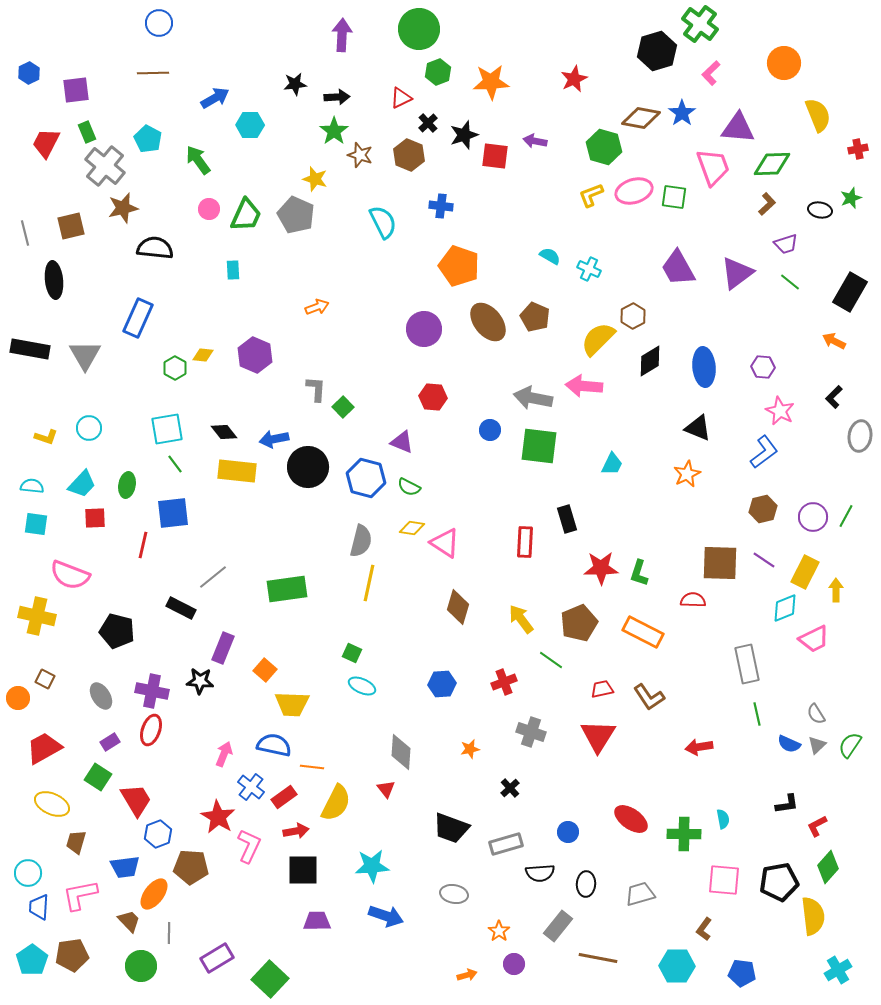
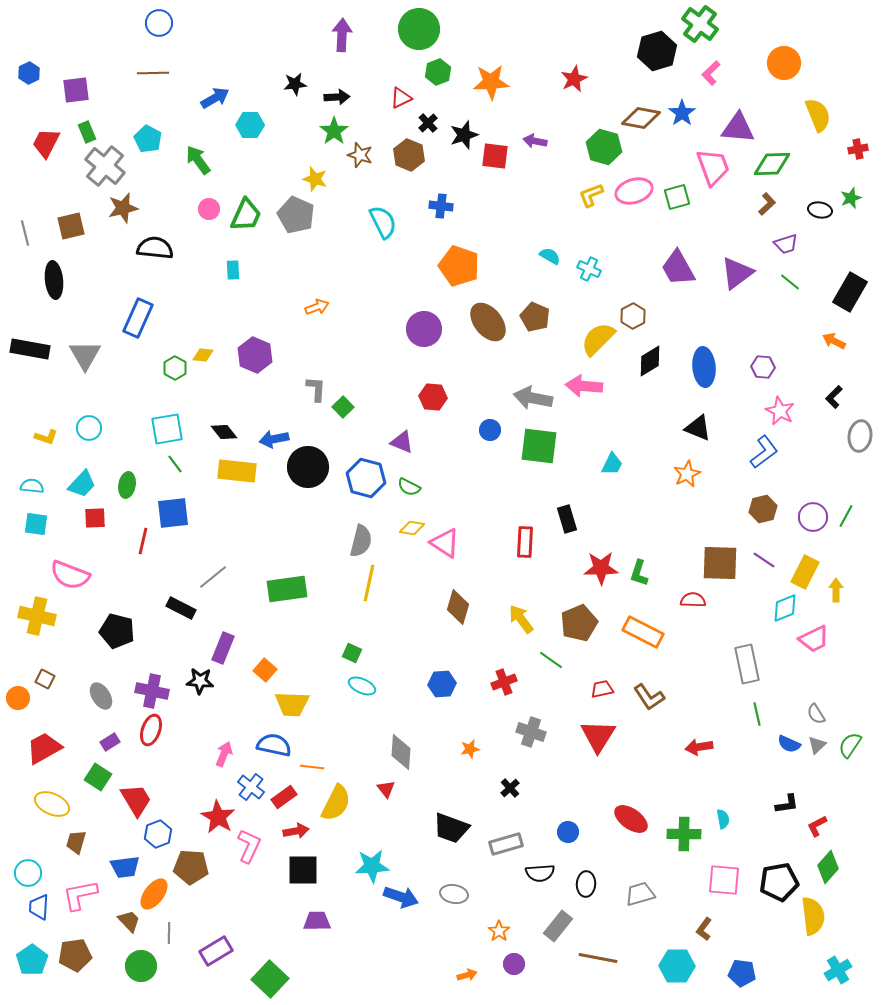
green square at (674, 197): moved 3 px right; rotated 24 degrees counterclockwise
red line at (143, 545): moved 4 px up
blue arrow at (386, 916): moved 15 px right, 19 px up
brown pentagon at (72, 955): moved 3 px right
purple rectangle at (217, 958): moved 1 px left, 7 px up
